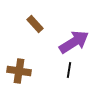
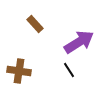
purple arrow: moved 5 px right
black line: rotated 42 degrees counterclockwise
